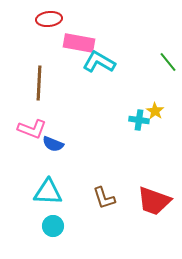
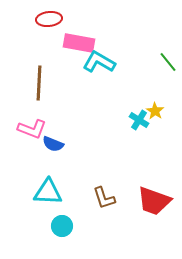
cyan cross: rotated 24 degrees clockwise
cyan circle: moved 9 px right
